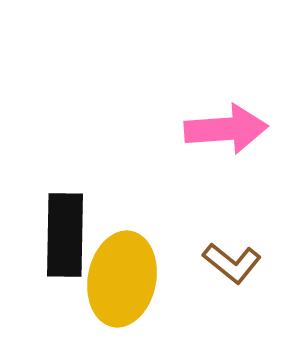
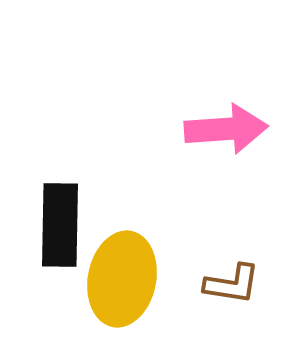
black rectangle: moved 5 px left, 10 px up
brown L-shape: moved 21 px down; rotated 30 degrees counterclockwise
